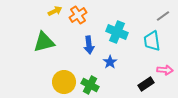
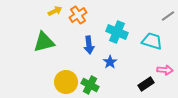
gray line: moved 5 px right
cyan trapezoid: rotated 115 degrees clockwise
yellow circle: moved 2 px right
